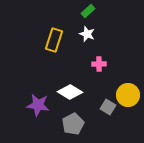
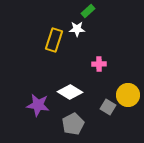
white star: moved 10 px left, 5 px up; rotated 21 degrees counterclockwise
